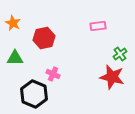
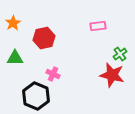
orange star: rotated 14 degrees clockwise
red star: moved 2 px up
black hexagon: moved 2 px right, 2 px down
